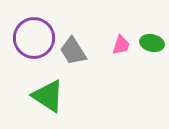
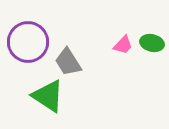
purple circle: moved 6 px left, 4 px down
pink trapezoid: moved 2 px right; rotated 25 degrees clockwise
gray trapezoid: moved 5 px left, 11 px down
